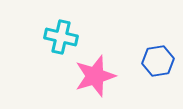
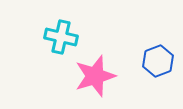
blue hexagon: rotated 12 degrees counterclockwise
